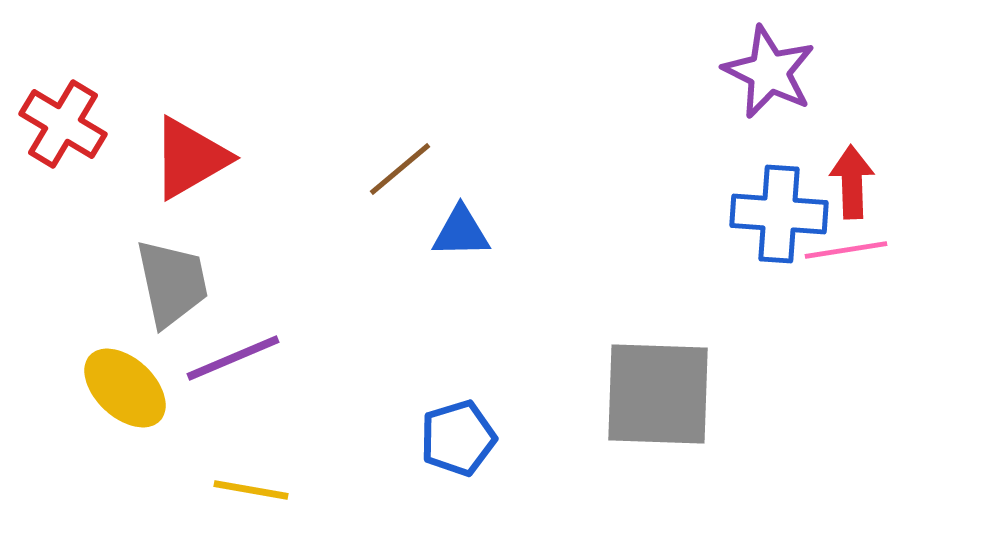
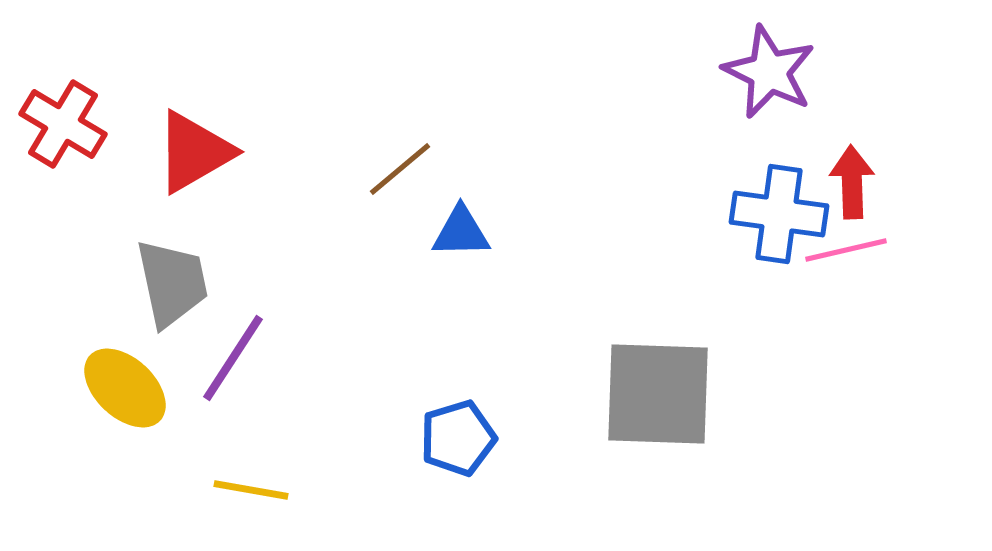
red triangle: moved 4 px right, 6 px up
blue cross: rotated 4 degrees clockwise
pink line: rotated 4 degrees counterclockwise
purple line: rotated 34 degrees counterclockwise
